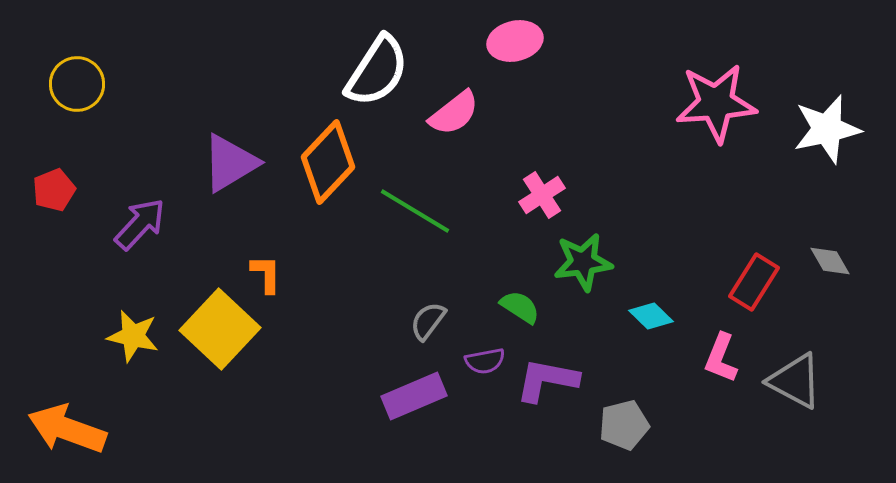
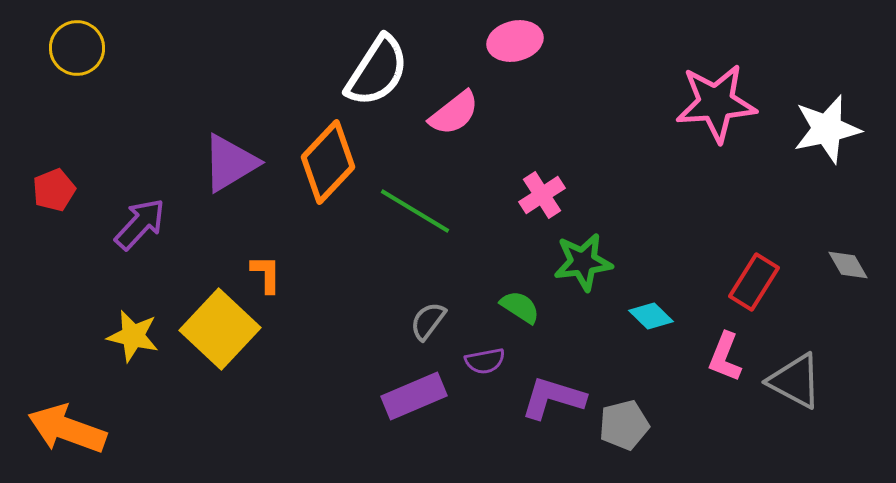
yellow circle: moved 36 px up
gray diamond: moved 18 px right, 4 px down
pink L-shape: moved 4 px right, 1 px up
purple L-shape: moved 6 px right, 18 px down; rotated 6 degrees clockwise
